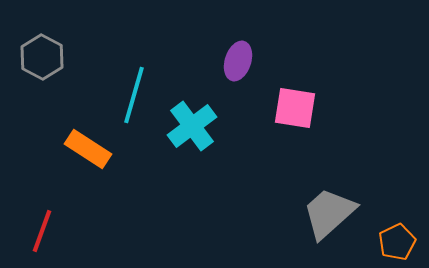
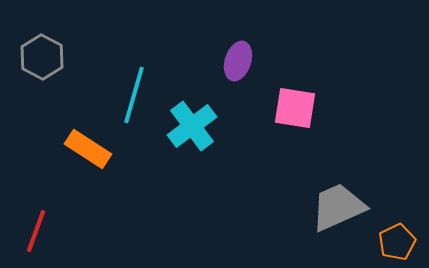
gray trapezoid: moved 9 px right, 6 px up; rotated 18 degrees clockwise
red line: moved 6 px left
